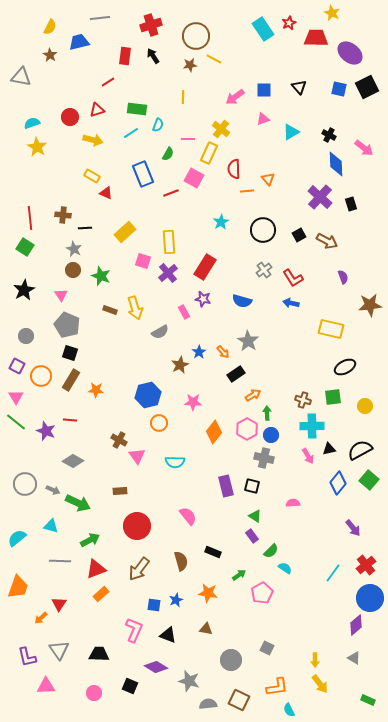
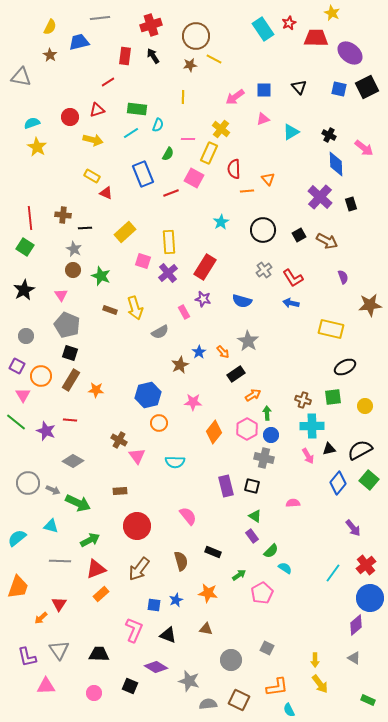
pink triangle at (16, 397): moved 7 px right, 2 px up
gray circle at (25, 484): moved 3 px right, 1 px up
